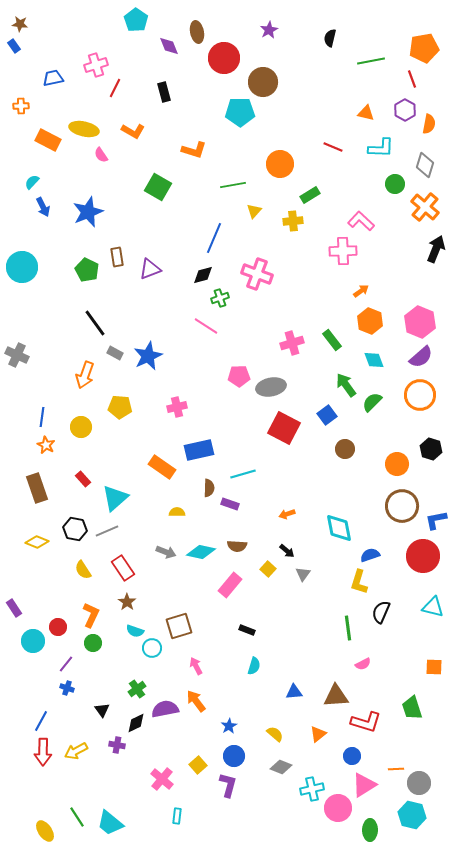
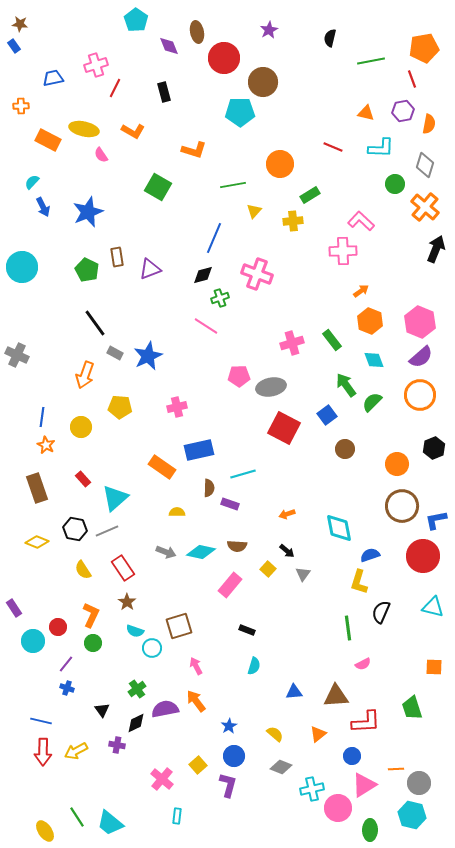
purple hexagon at (405, 110): moved 2 px left, 1 px down; rotated 20 degrees clockwise
black hexagon at (431, 449): moved 3 px right, 1 px up; rotated 20 degrees clockwise
blue line at (41, 721): rotated 75 degrees clockwise
red L-shape at (366, 722): rotated 20 degrees counterclockwise
